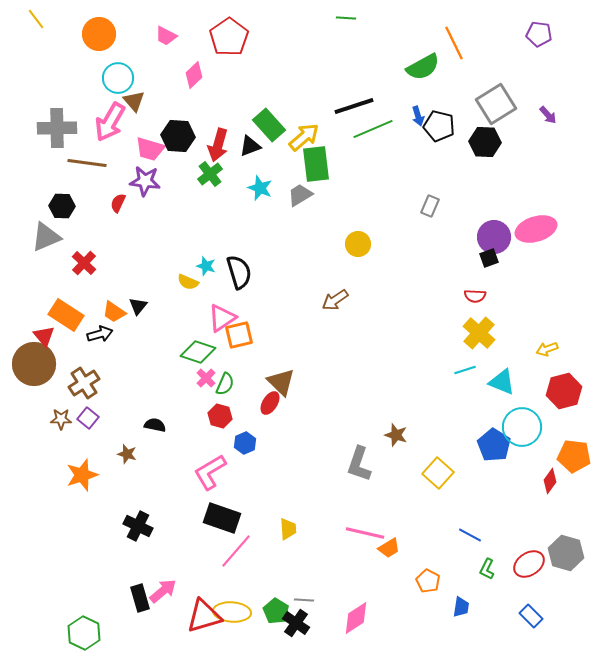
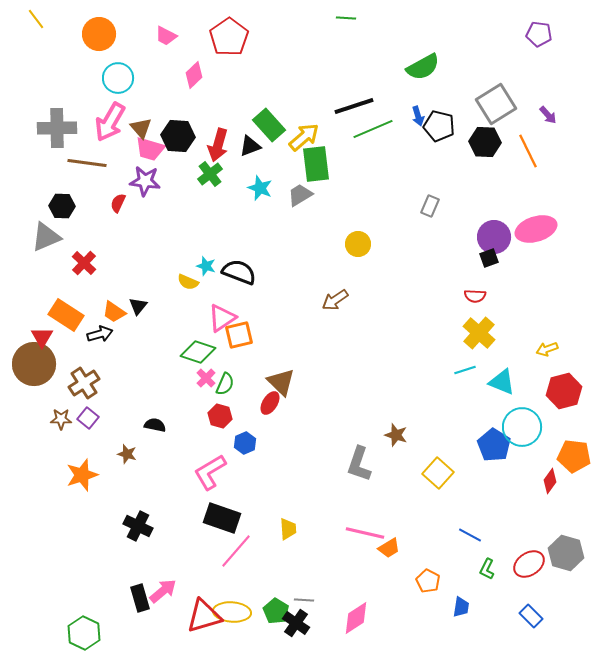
orange line at (454, 43): moved 74 px right, 108 px down
brown triangle at (134, 101): moved 7 px right, 27 px down
black semicircle at (239, 272): rotated 52 degrees counterclockwise
red triangle at (44, 336): moved 2 px left, 1 px down; rotated 10 degrees clockwise
